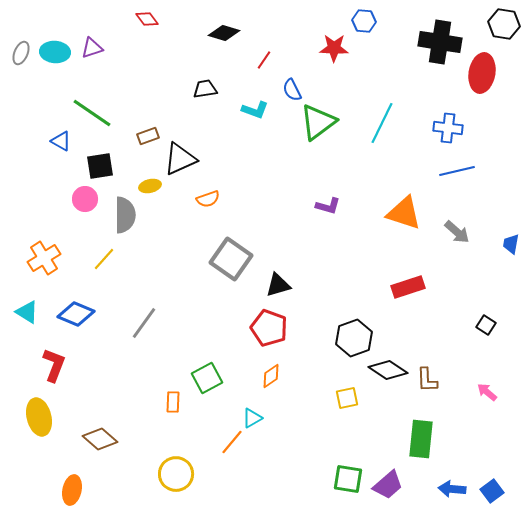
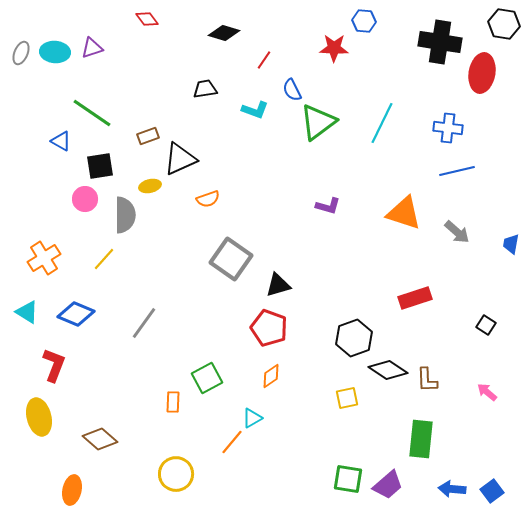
red rectangle at (408, 287): moved 7 px right, 11 px down
